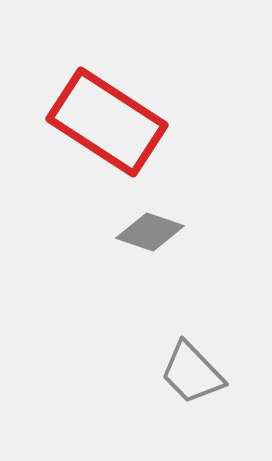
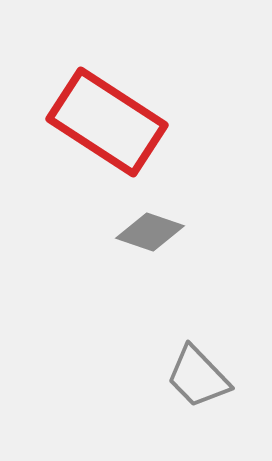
gray trapezoid: moved 6 px right, 4 px down
